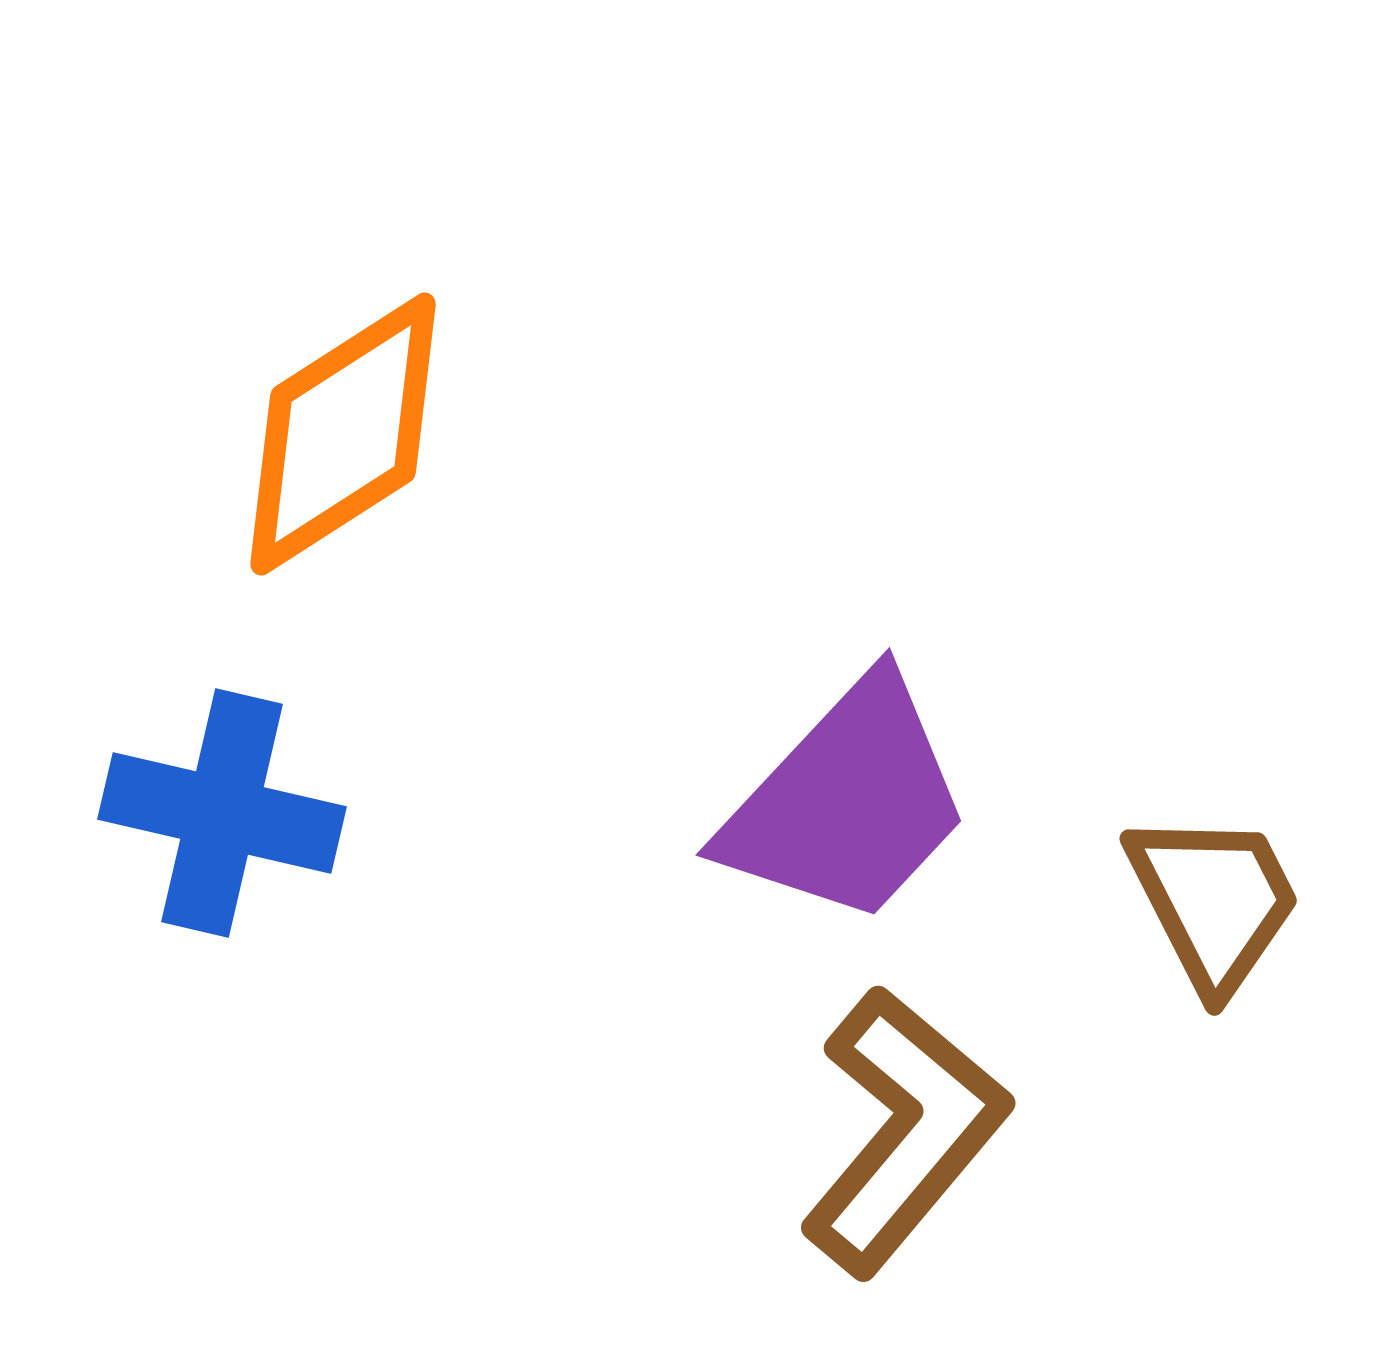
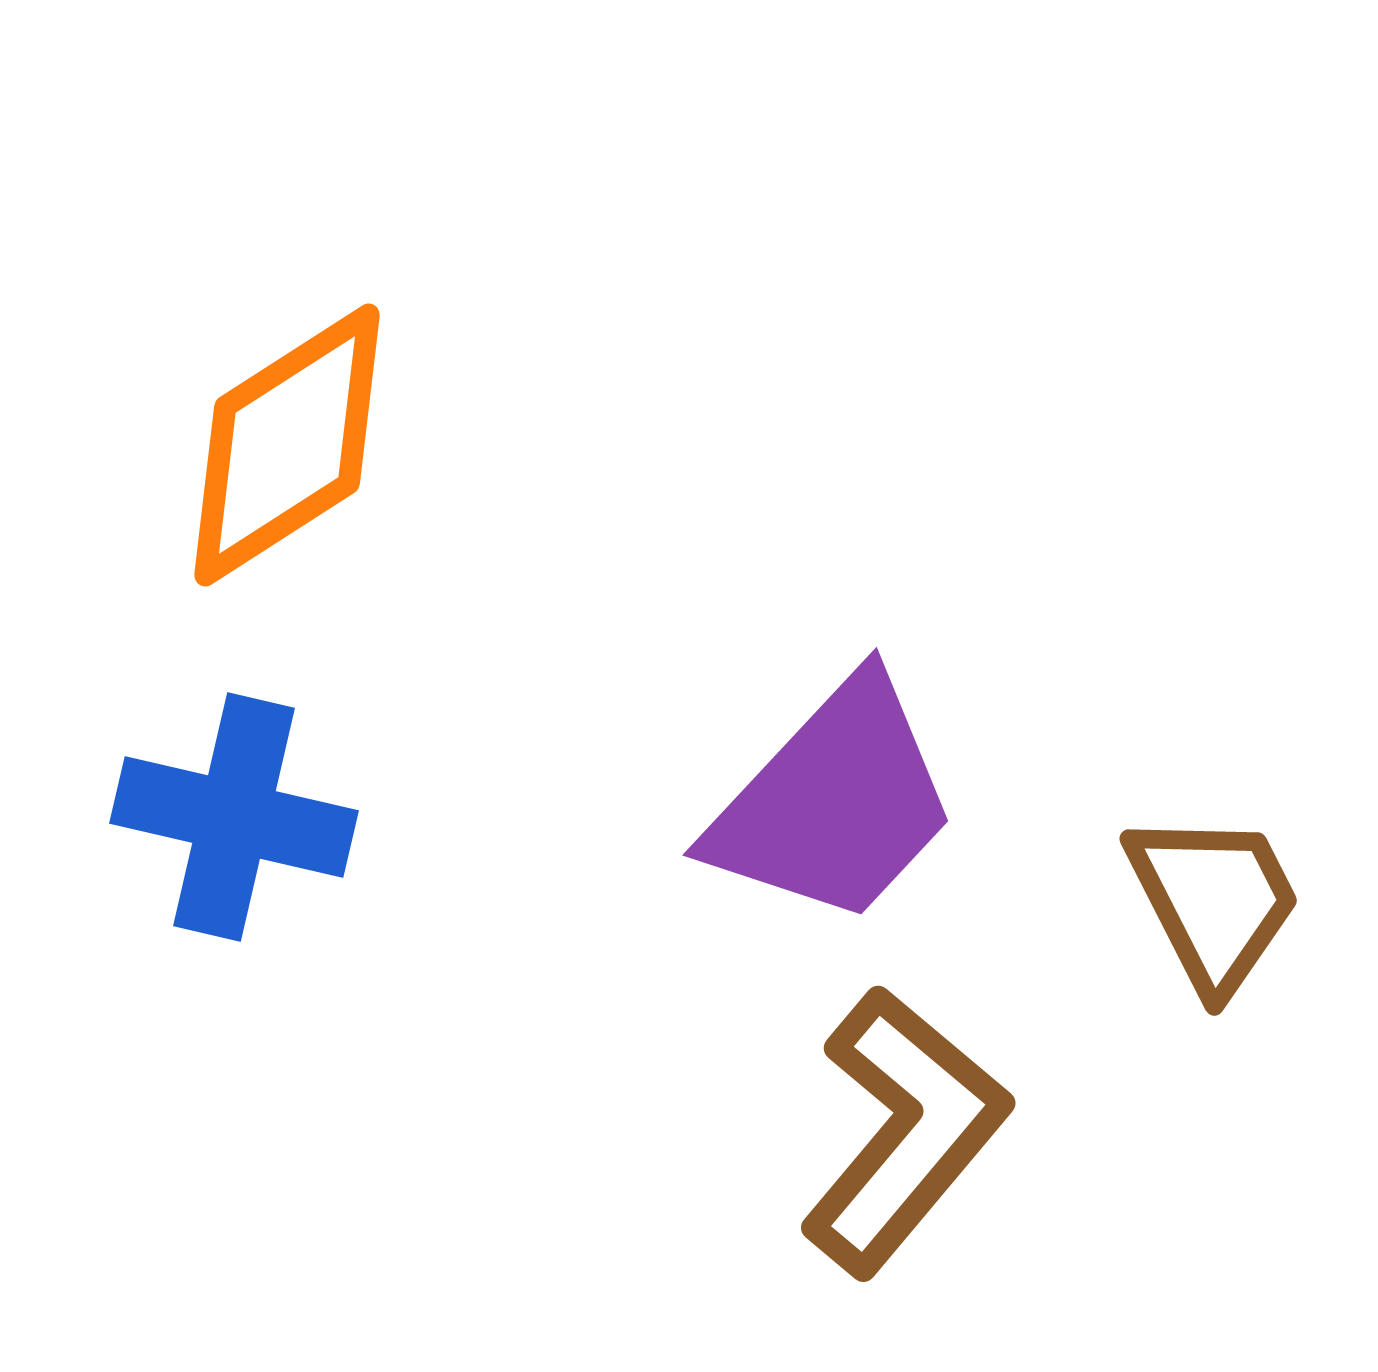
orange diamond: moved 56 px left, 11 px down
purple trapezoid: moved 13 px left
blue cross: moved 12 px right, 4 px down
